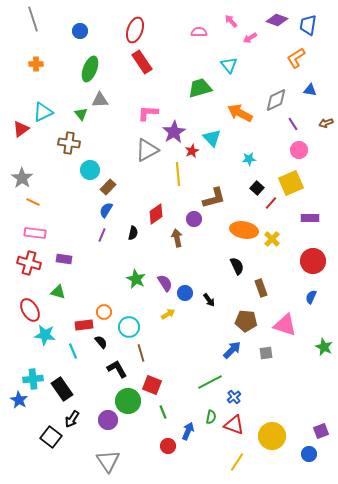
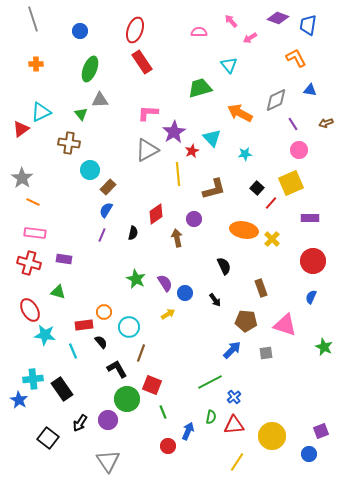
purple diamond at (277, 20): moved 1 px right, 2 px up
orange L-shape at (296, 58): rotated 95 degrees clockwise
cyan triangle at (43, 112): moved 2 px left
cyan star at (249, 159): moved 4 px left, 5 px up
brown L-shape at (214, 198): moved 9 px up
black semicircle at (237, 266): moved 13 px left
black arrow at (209, 300): moved 6 px right
brown line at (141, 353): rotated 36 degrees clockwise
green circle at (128, 401): moved 1 px left, 2 px up
black arrow at (72, 419): moved 8 px right, 4 px down
red triangle at (234, 425): rotated 25 degrees counterclockwise
black square at (51, 437): moved 3 px left, 1 px down
